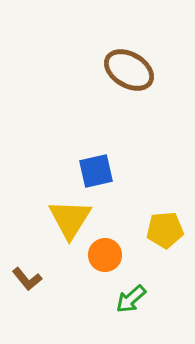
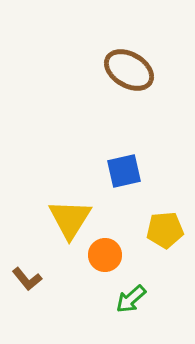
blue square: moved 28 px right
